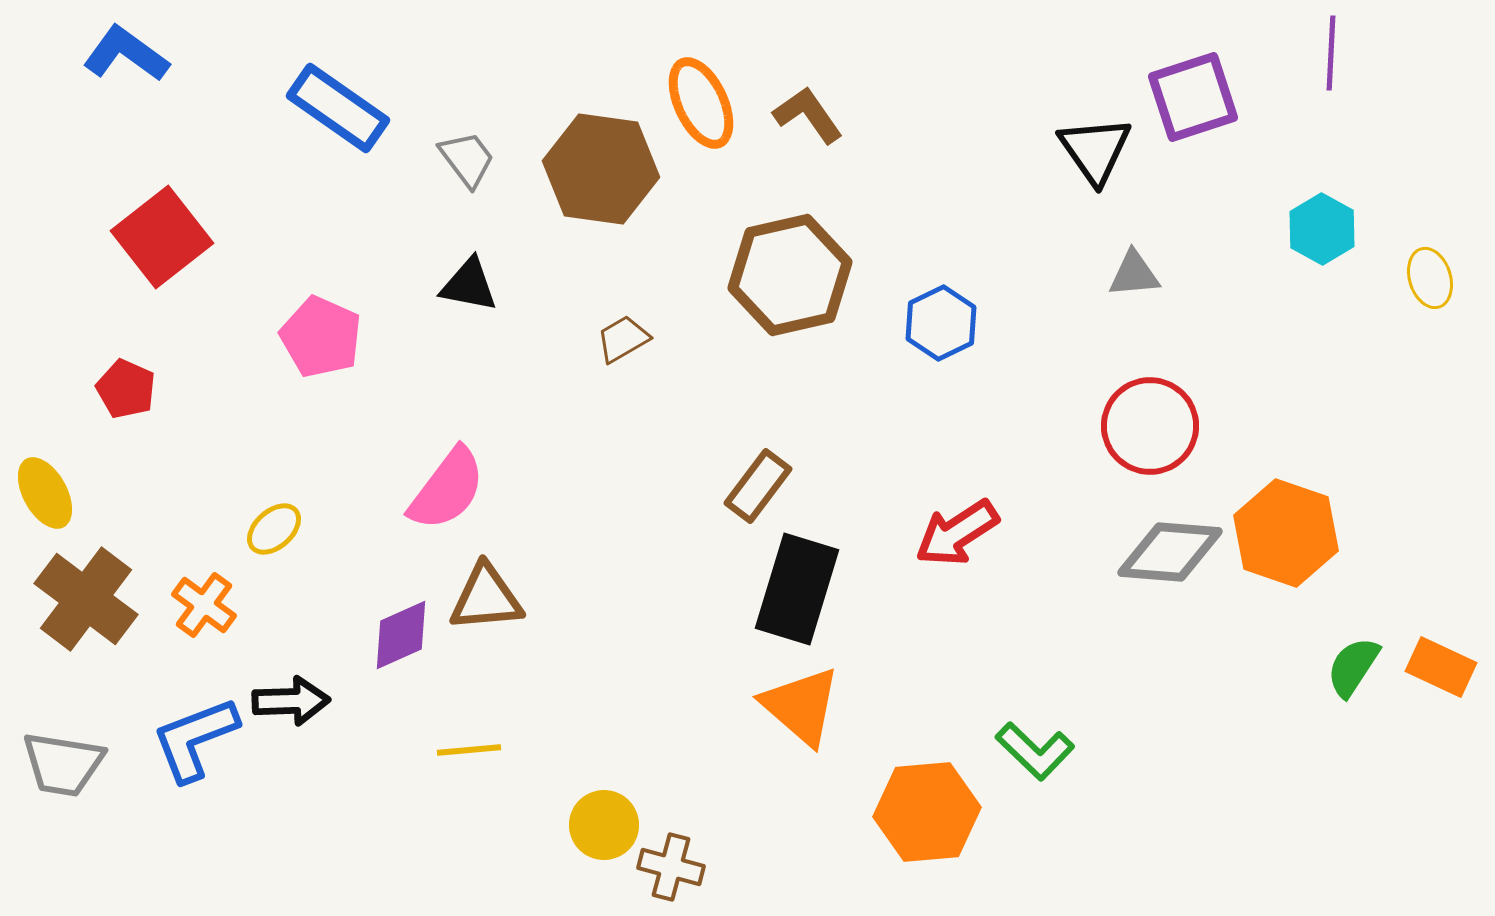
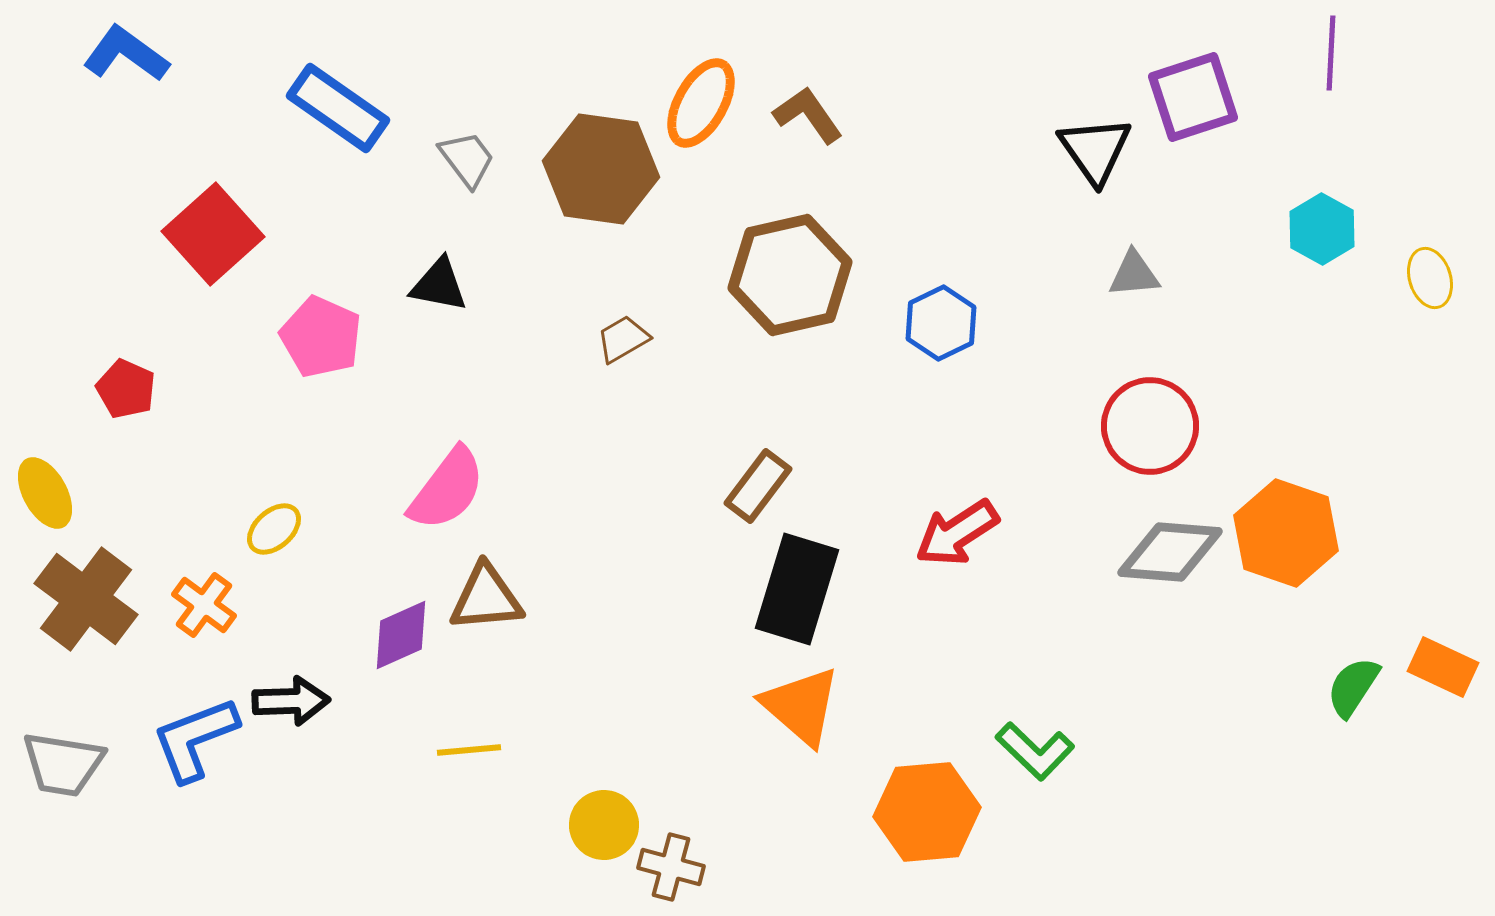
orange ellipse at (701, 103): rotated 54 degrees clockwise
red square at (162, 237): moved 51 px right, 3 px up; rotated 4 degrees counterclockwise
black triangle at (469, 285): moved 30 px left
green semicircle at (1353, 667): moved 20 px down
orange rectangle at (1441, 667): moved 2 px right
